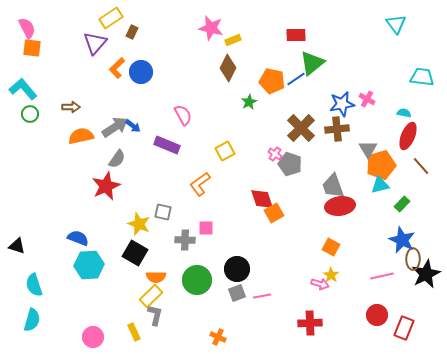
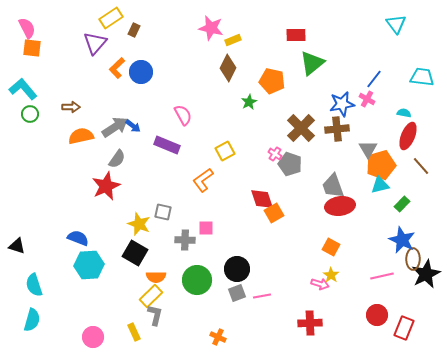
brown rectangle at (132, 32): moved 2 px right, 2 px up
blue line at (296, 79): moved 78 px right; rotated 18 degrees counterclockwise
orange L-shape at (200, 184): moved 3 px right, 4 px up
